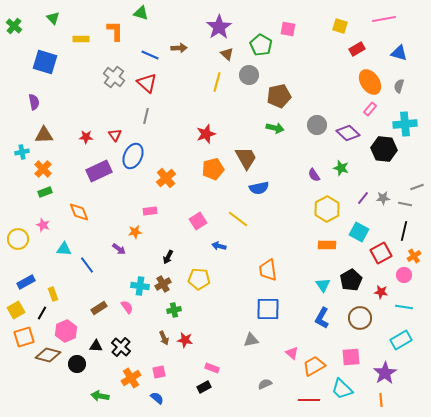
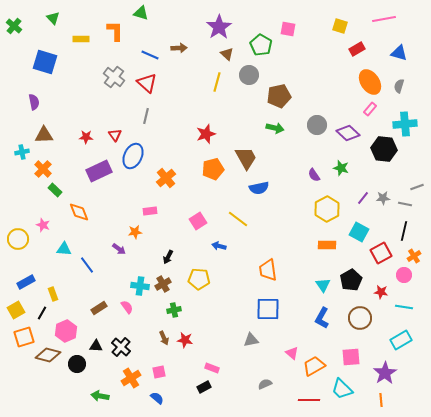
green rectangle at (45, 192): moved 10 px right, 2 px up; rotated 64 degrees clockwise
